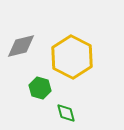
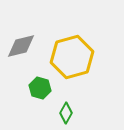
yellow hexagon: rotated 18 degrees clockwise
green diamond: rotated 45 degrees clockwise
